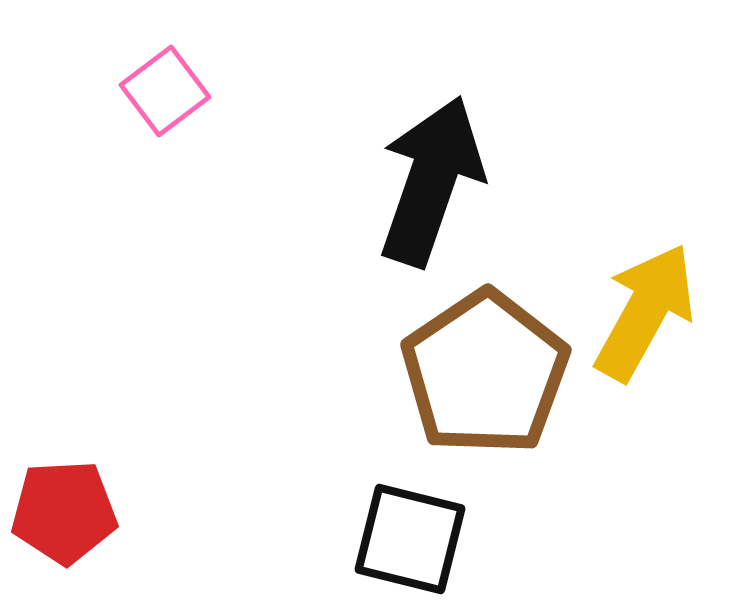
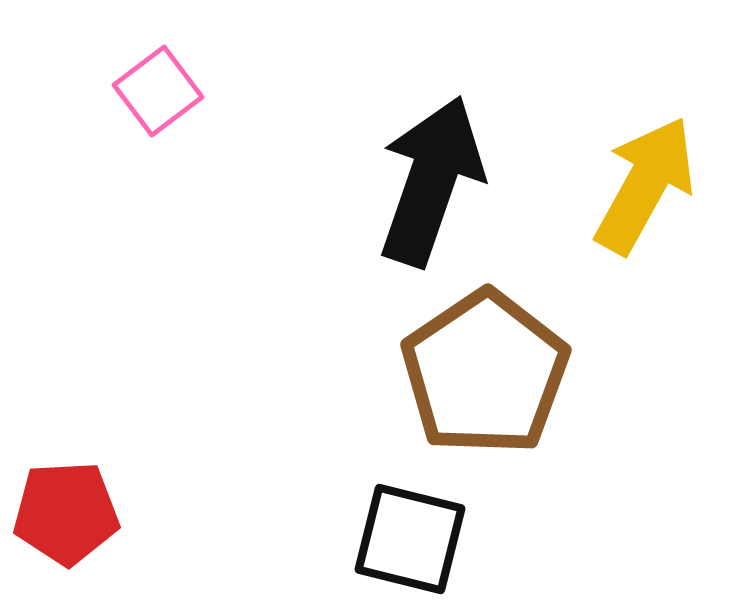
pink square: moved 7 px left
yellow arrow: moved 127 px up
red pentagon: moved 2 px right, 1 px down
